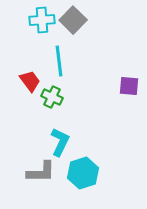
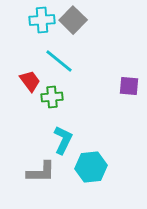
cyan line: rotated 44 degrees counterclockwise
green cross: rotated 30 degrees counterclockwise
cyan L-shape: moved 3 px right, 2 px up
cyan hexagon: moved 8 px right, 6 px up; rotated 12 degrees clockwise
